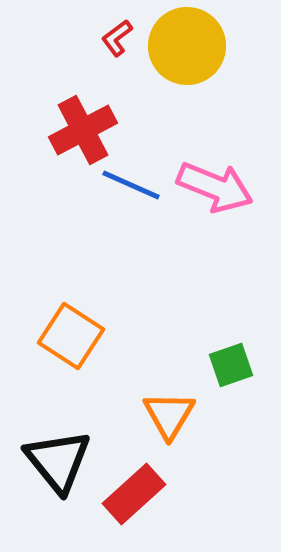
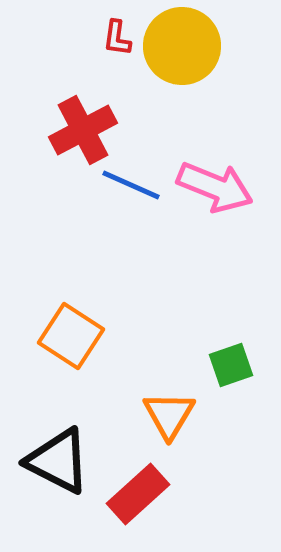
red L-shape: rotated 45 degrees counterclockwise
yellow circle: moved 5 px left
black triangle: rotated 24 degrees counterclockwise
red rectangle: moved 4 px right
